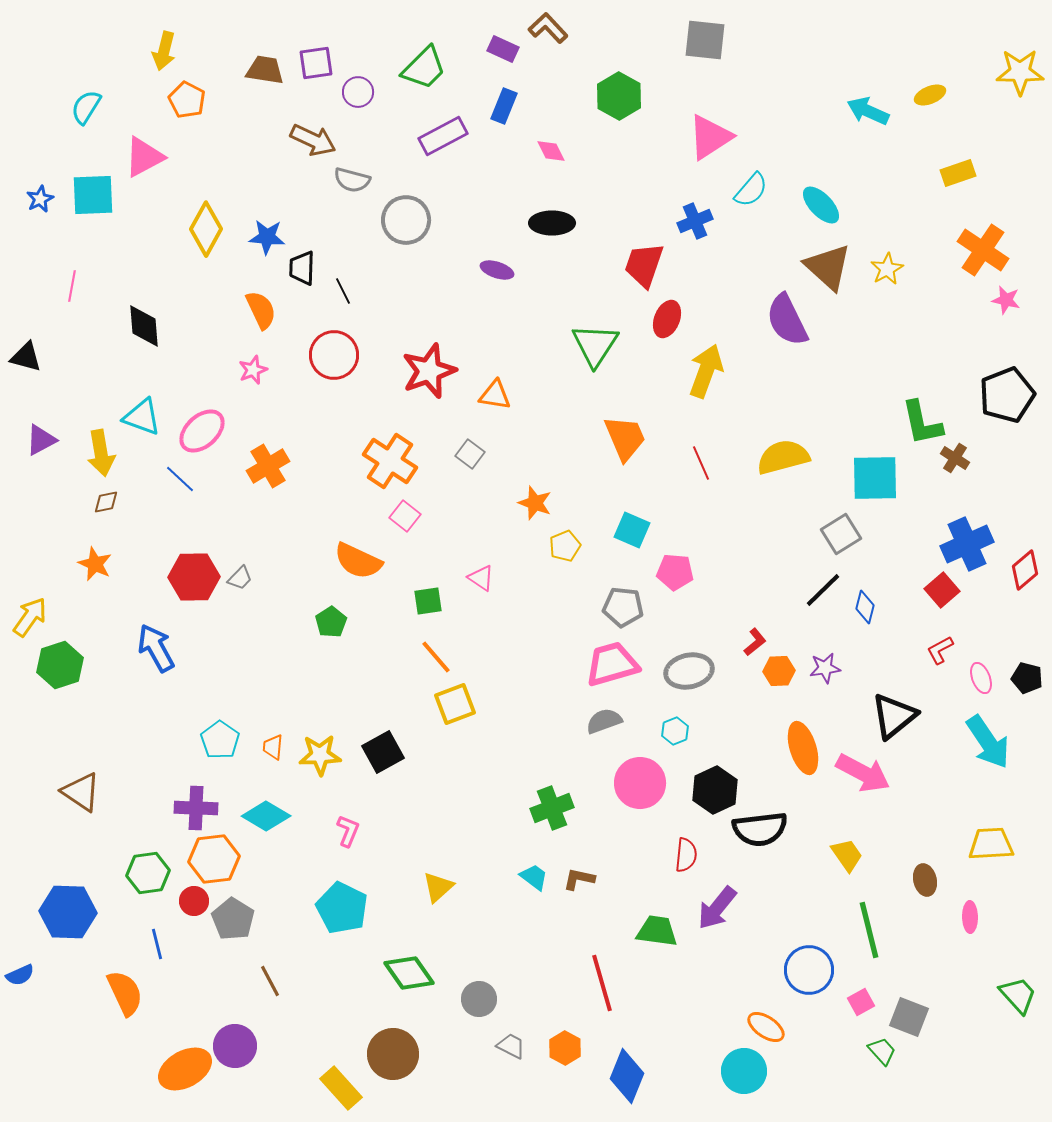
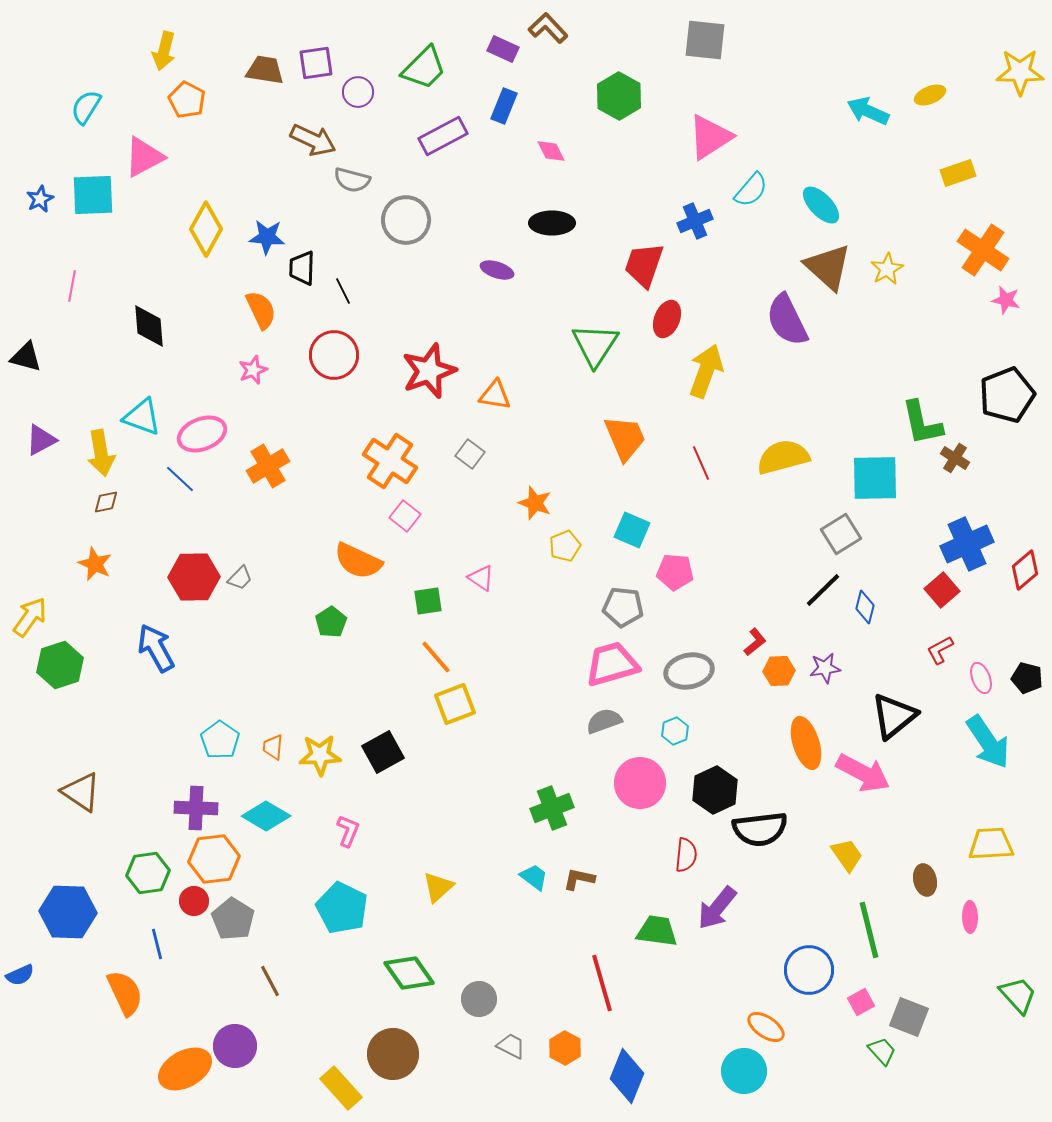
black diamond at (144, 326): moved 5 px right
pink ellipse at (202, 431): moved 3 px down; rotated 21 degrees clockwise
orange ellipse at (803, 748): moved 3 px right, 5 px up
